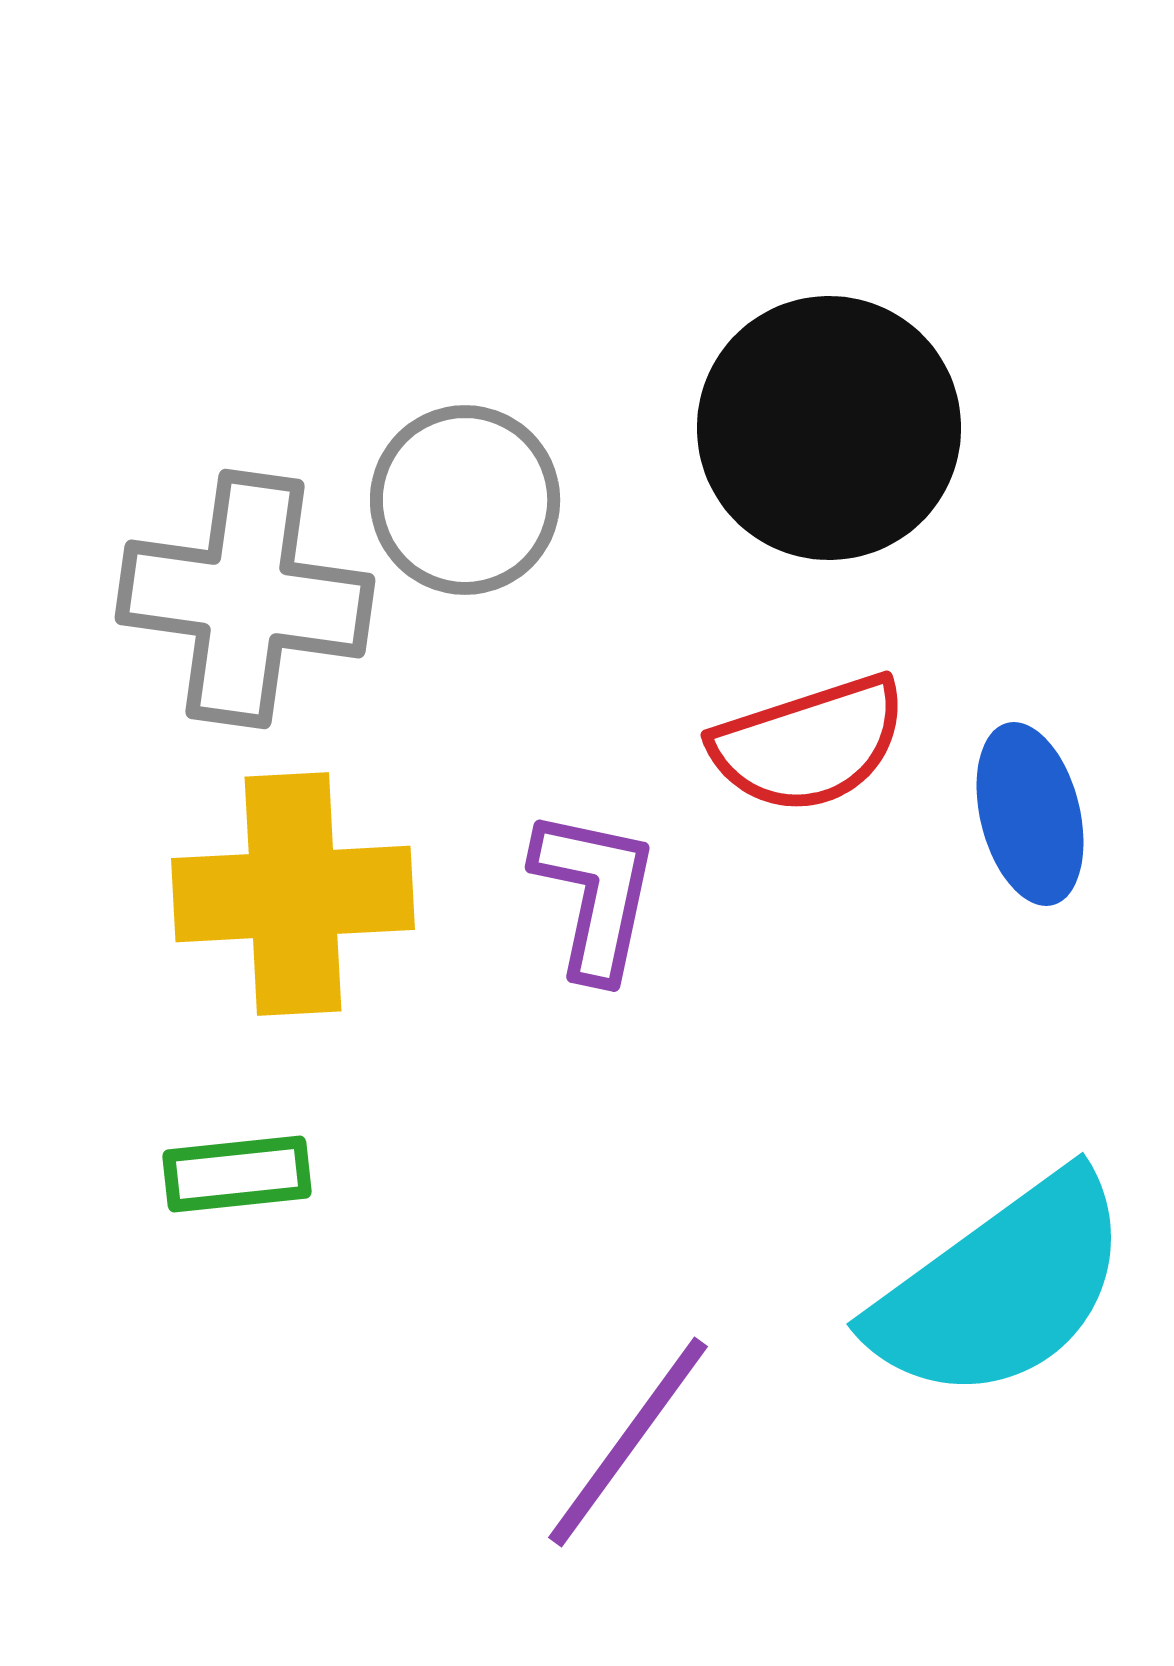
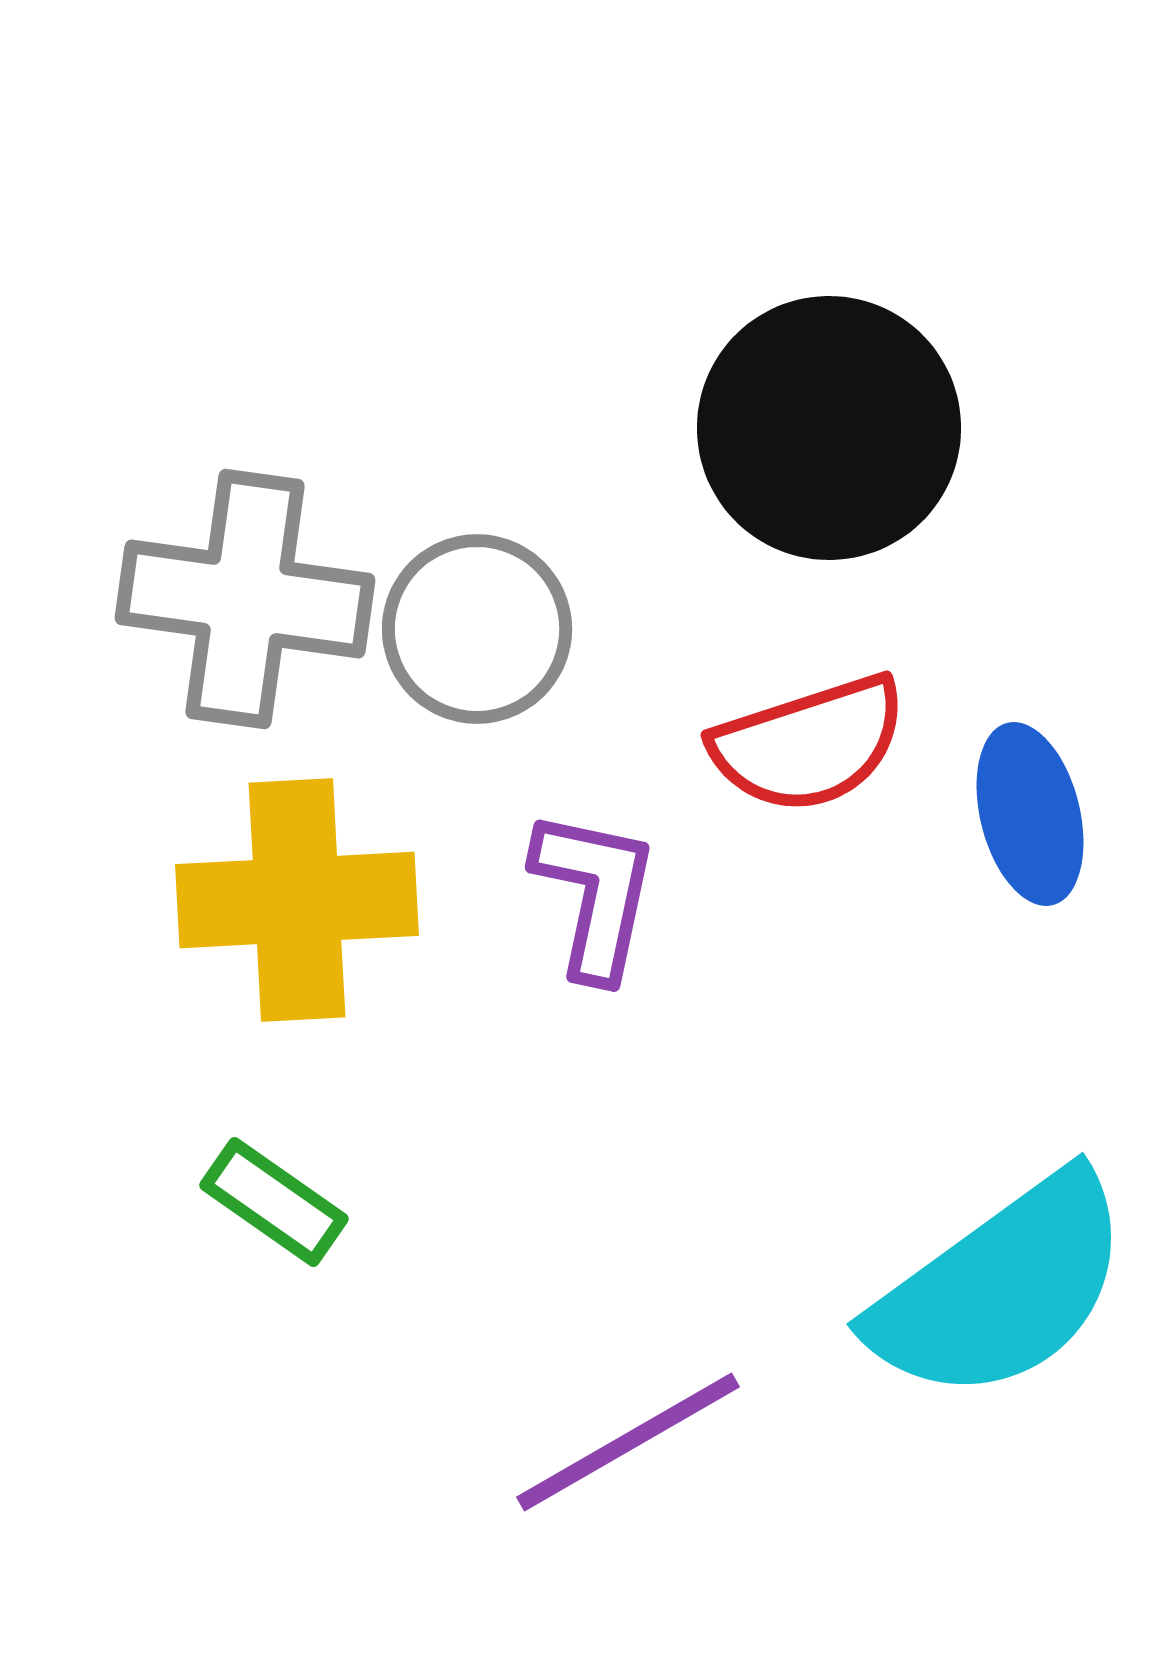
gray circle: moved 12 px right, 129 px down
yellow cross: moved 4 px right, 6 px down
green rectangle: moved 37 px right, 28 px down; rotated 41 degrees clockwise
purple line: rotated 24 degrees clockwise
